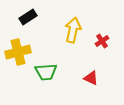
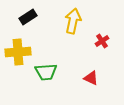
yellow arrow: moved 9 px up
yellow cross: rotated 10 degrees clockwise
